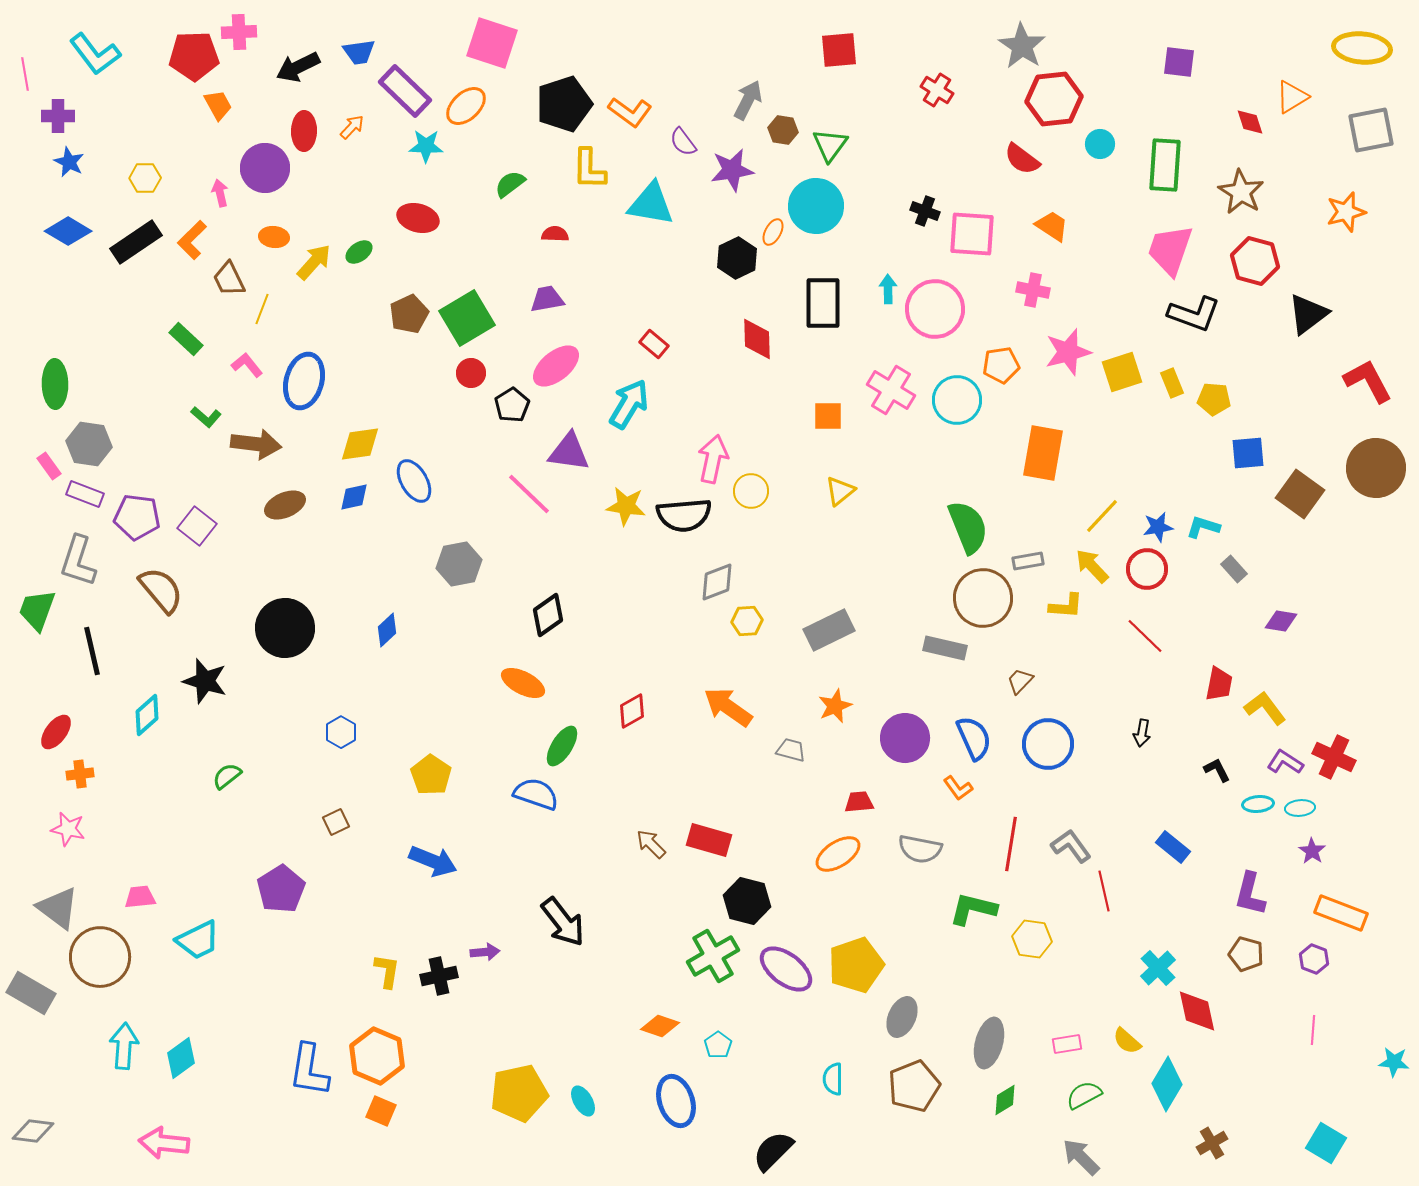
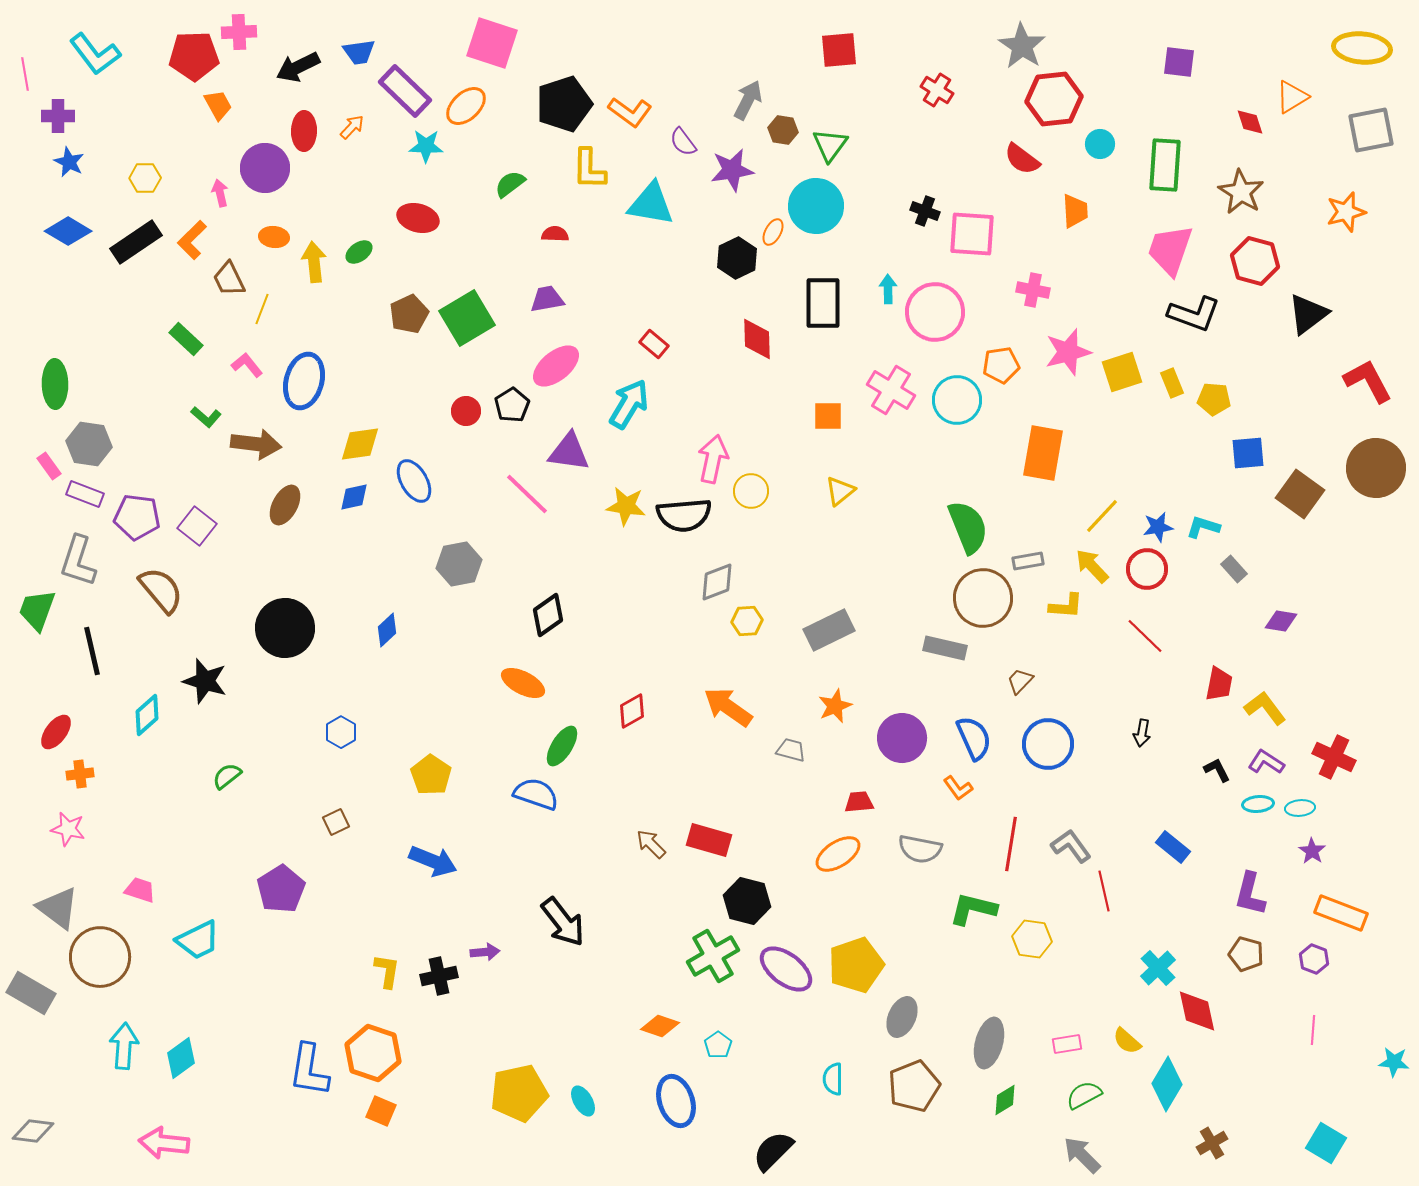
orange trapezoid at (1052, 226): moved 23 px right, 15 px up; rotated 54 degrees clockwise
yellow arrow at (314, 262): rotated 48 degrees counterclockwise
pink circle at (935, 309): moved 3 px down
red circle at (471, 373): moved 5 px left, 38 px down
pink line at (529, 494): moved 2 px left
brown ellipse at (285, 505): rotated 39 degrees counterclockwise
purple circle at (905, 738): moved 3 px left
purple L-shape at (1285, 762): moved 19 px left
pink trapezoid at (140, 897): moved 7 px up; rotated 24 degrees clockwise
orange hexagon at (377, 1056): moved 4 px left, 3 px up; rotated 4 degrees counterclockwise
gray arrow at (1081, 1157): moved 1 px right, 2 px up
